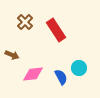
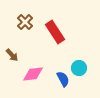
red rectangle: moved 1 px left, 2 px down
brown arrow: rotated 24 degrees clockwise
blue semicircle: moved 2 px right, 2 px down
